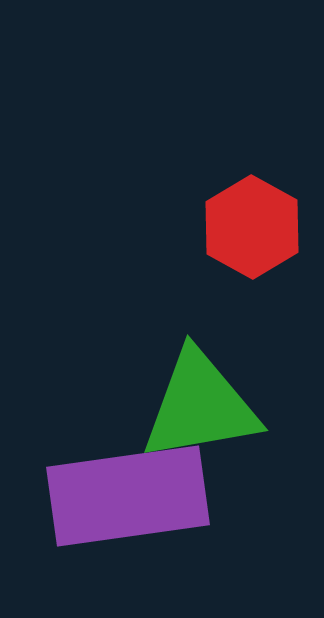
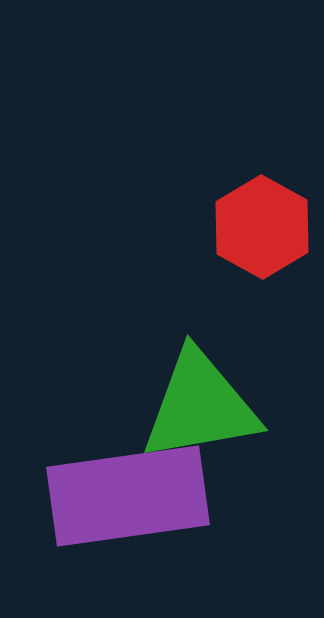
red hexagon: moved 10 px right
